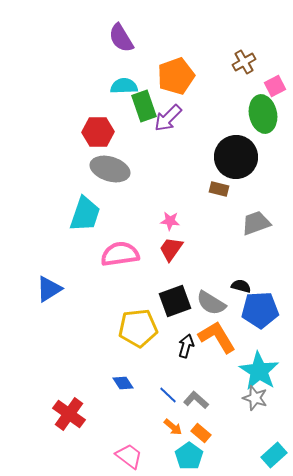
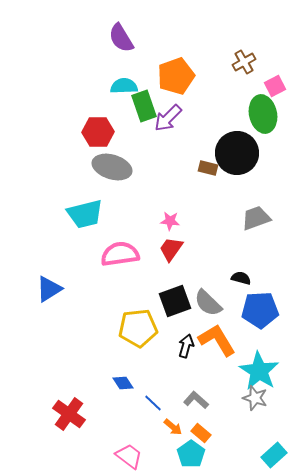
black circle: moved 1 px right, 4 px up
gray ellipse: moved 2 px right, 2 px up
brown rectangle: moved 11 px left, 21 px up
cyan trapezoid: rotated 57 degrees clockwise
gray trapezoid: moved 5 px up
black semicircle: moved 8 px up
gray semicircle: moved 3 px left; rotated 12 degrees clockwise
orange L-shape: moved 3 px down
blue line: moved 15 px left, 8 px down
cyan pentagon: moved 2 px right, 2 px up
